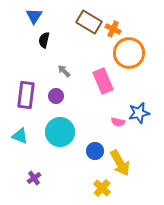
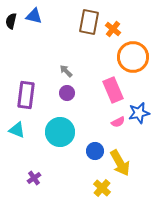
blue triangle: rotated 48 degrees counterclockwise
brown rectangle: rotated 70 degrees clockwise
orange cross: rotated 14 degrees clockwise
black semicircle: moved 33 px left, 19 px up
orange circle: moved 4 px right, 4 px down
gray arrow: moved 2 px right
pink rectangle: moved 10 px right, 9 px down
purple circle: moved 11 px right, 3 px up
pink semicircle: rotated 40 degrees counterclockwise
cyan triangle: moved 3 px left, 6 px up
